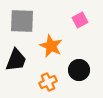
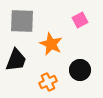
orange star: moved 2 px up
black circle: moved 1 px right
